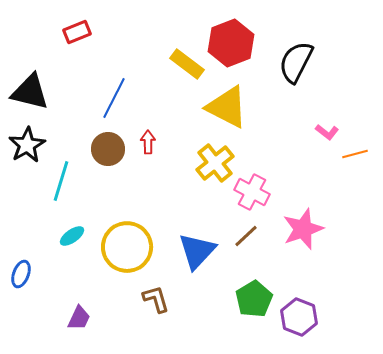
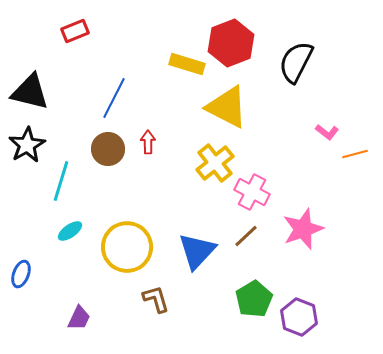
red rectangle: moved 2 px left, 1 px up
yellow rectangle: rotated 20 degrees counterclockwise
cyan ellipse: moved 2 px left, 5 px up
